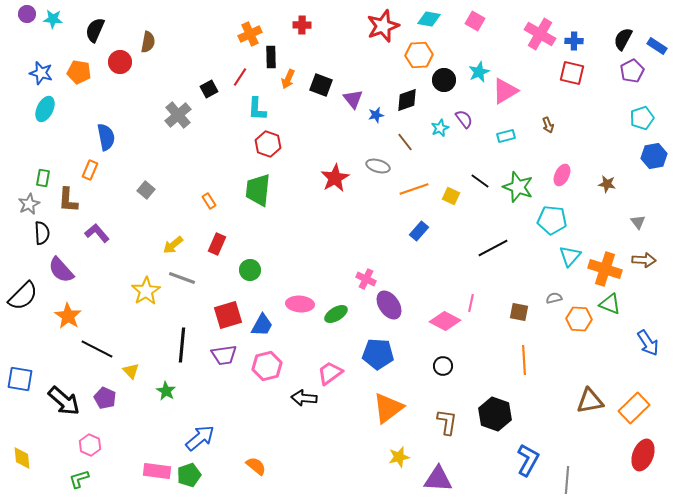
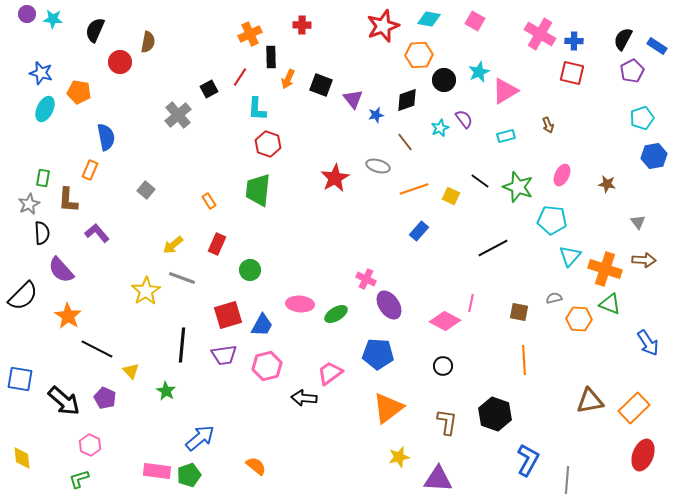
orange pentagon at (79, 72): moved 20 px down
